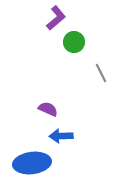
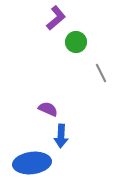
green circle: moved 2 px right
blue arrow: rotated 85 degrees counterclockwise
